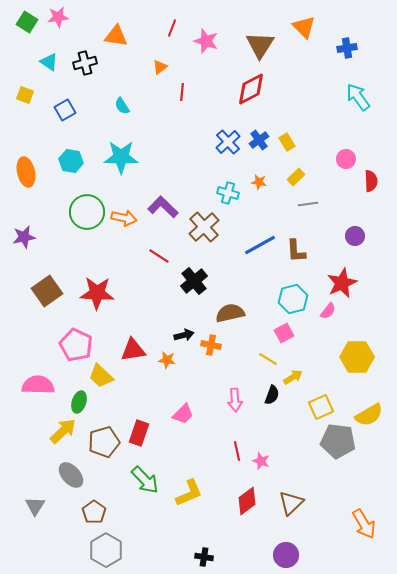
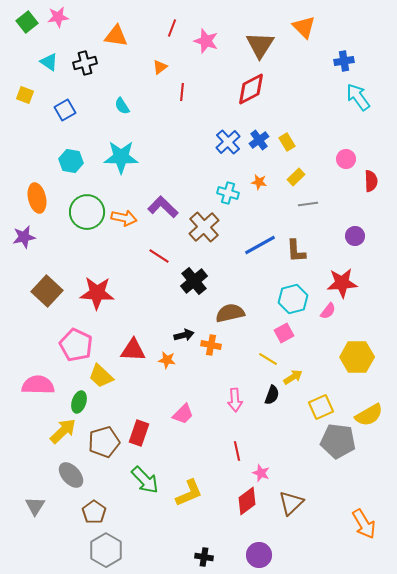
green square at (27, 22): rotated 20 degrees clockwise
blue cross at (347, 48): moved 3 px left, 13 px down
orange ellipse at (26, 172): moved 11 px right, 26 px down
red star at (342, 283): rotated 20 degrees clockwise
brown square at (47, 291): rotated 12 degrees counterclockwise
red triangle at (133, 350): rotated 12 degrees clockwise
pink star at (261, 461): moved 12 px down
purple circle at (286, 555): moved 27 px left
